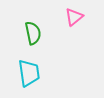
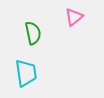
cyan trapezoid: moved 3 px left
